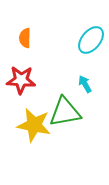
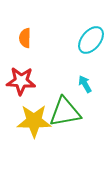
red star: moved 1 px down
yellow star: moved 4 px up; rotated 12 degrees counterclockwise
